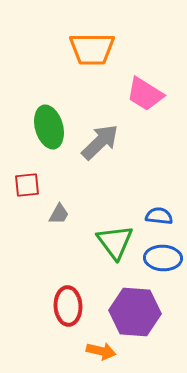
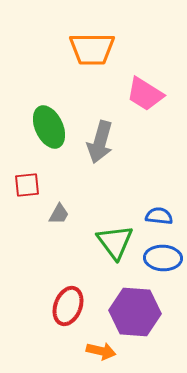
green ellipse: rotated 9 degrees counterclockwise
gray arrow: rotated 150 degrees clockwise
red ellipse: rotated 24 degrees clockwise
